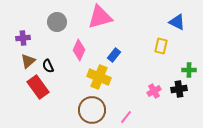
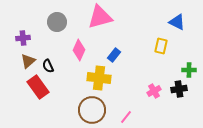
yellow cross: moved 1 px down; rotated 15 degrees counterclockwise
